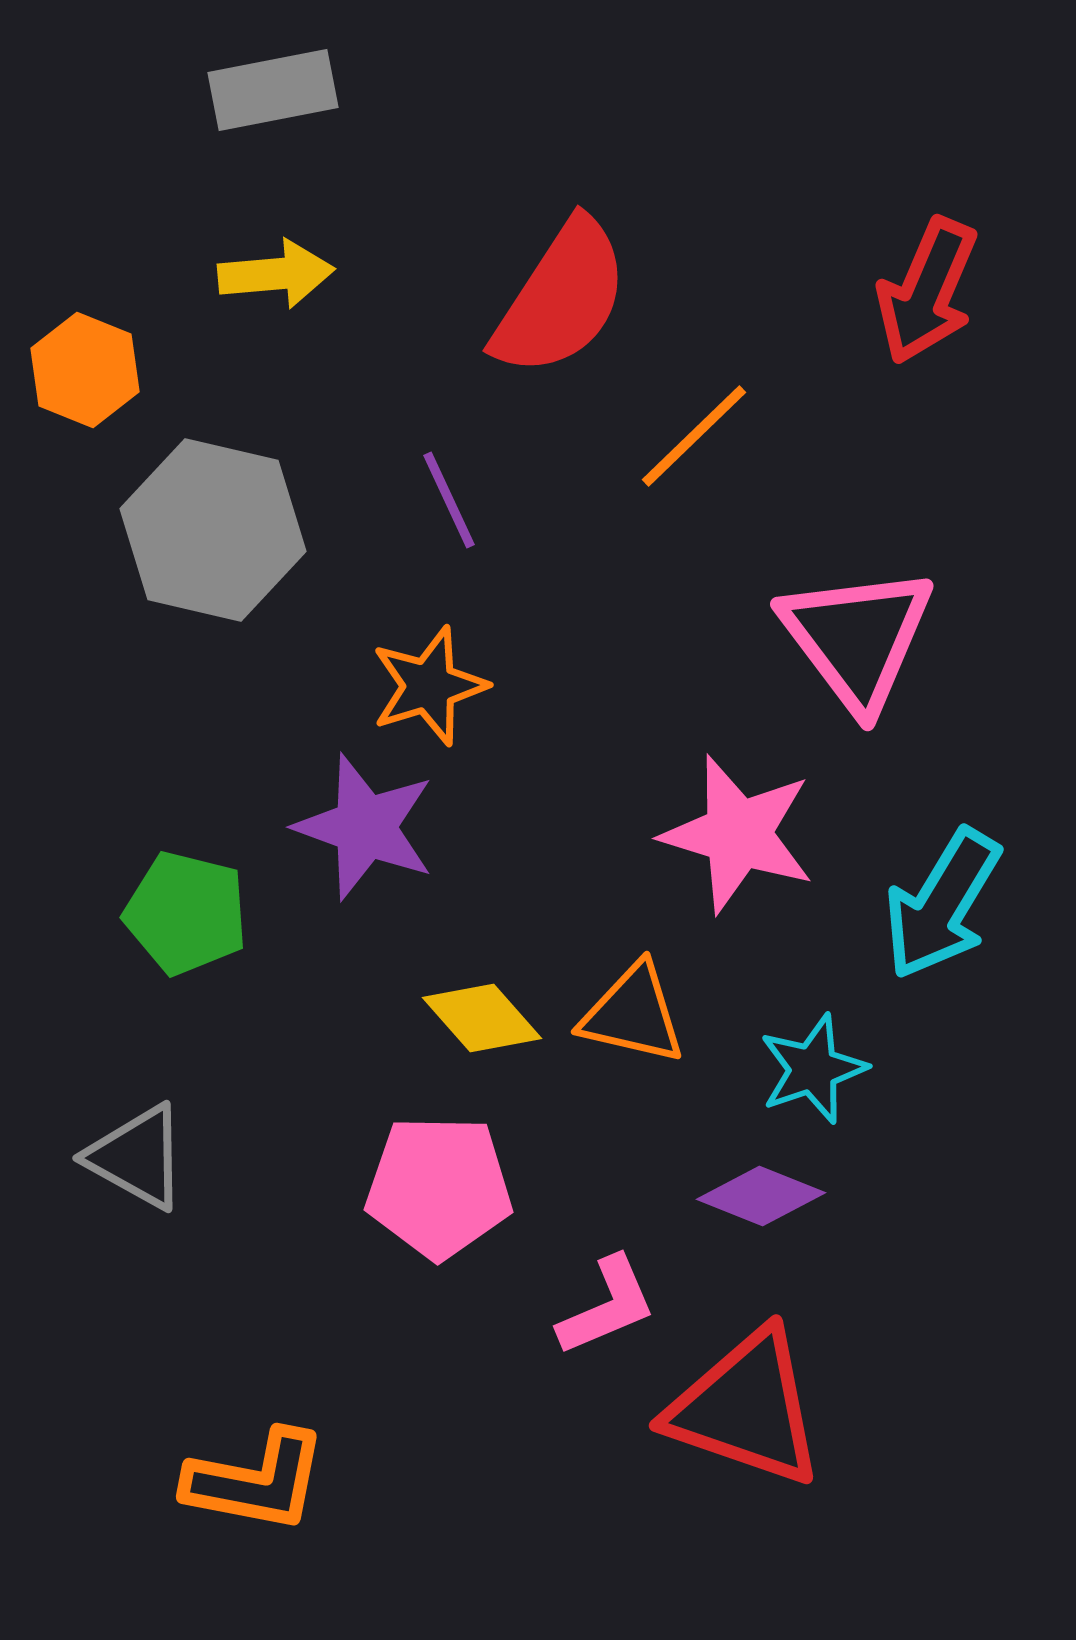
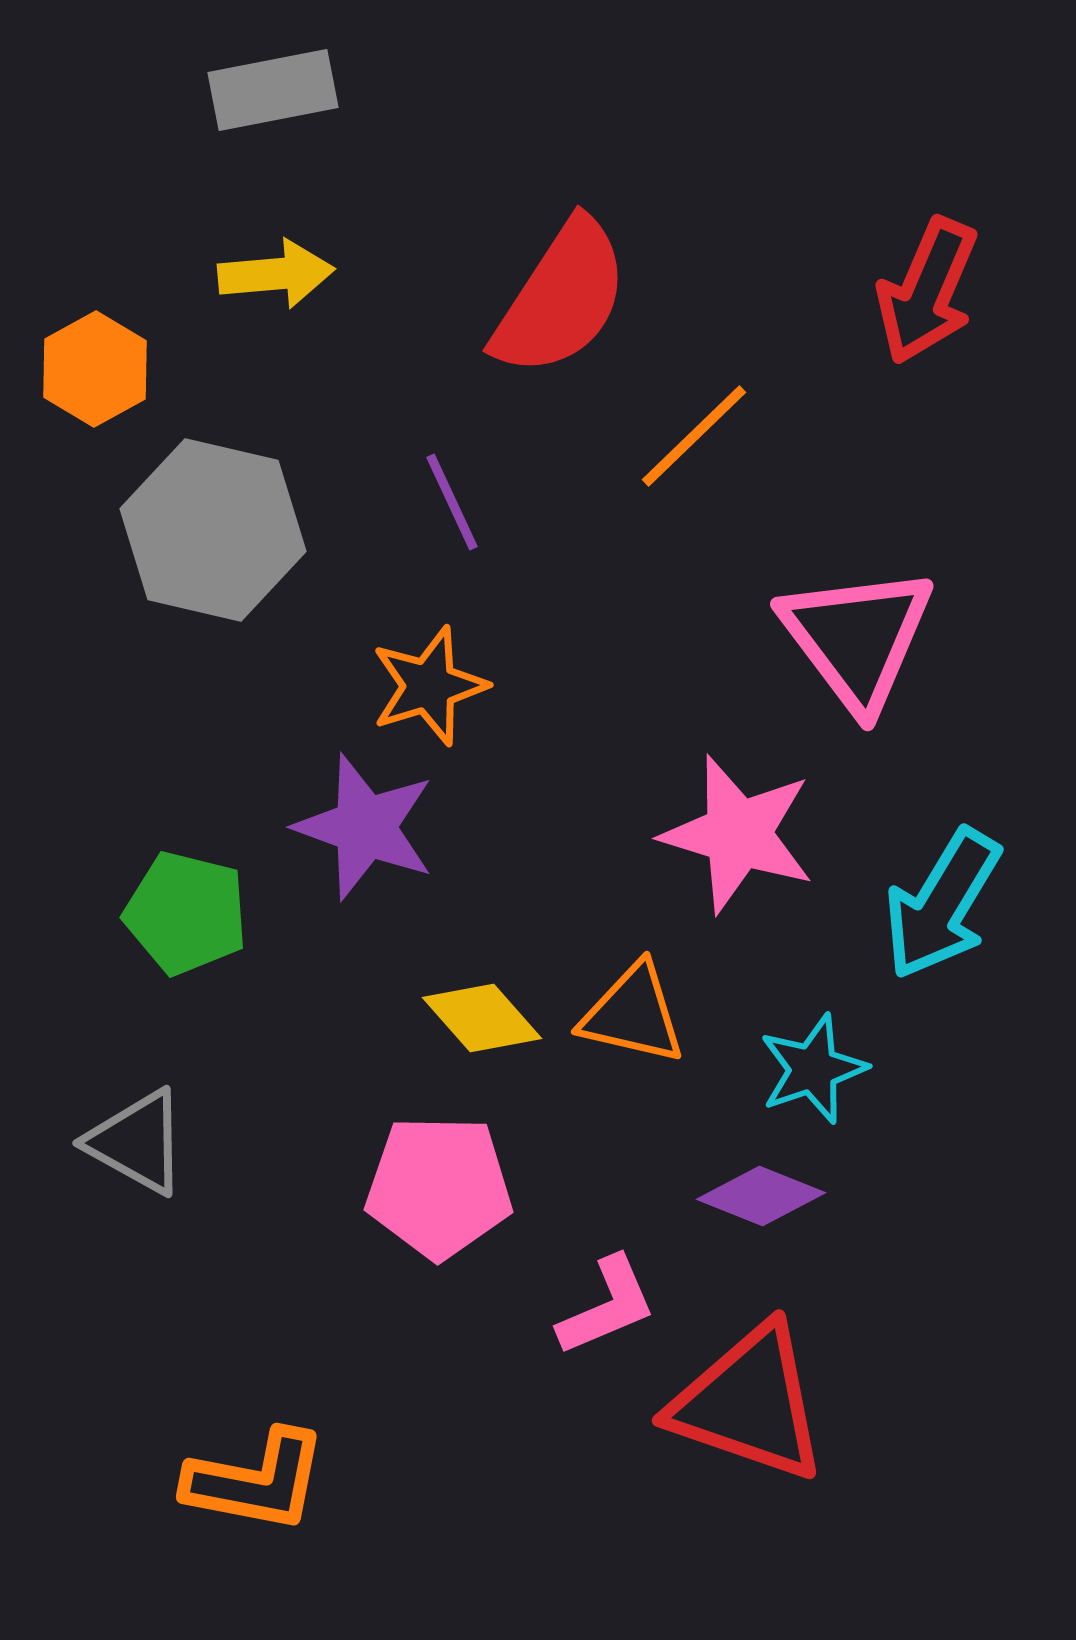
orange hexagon: moved 10 px right, 1 px up; rotated 9 degrees clockwise
purple line: moved 3 px right, 2 px down
gray triangle: moved 15 px up
red triangle: moved 3 px right, 5 px up
